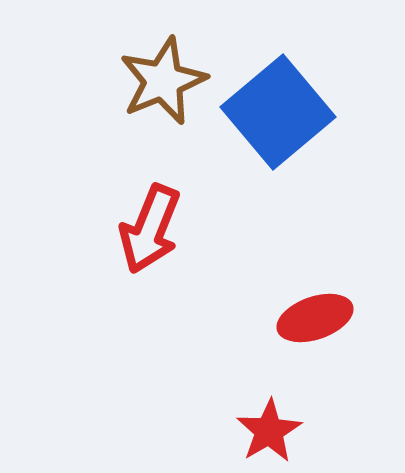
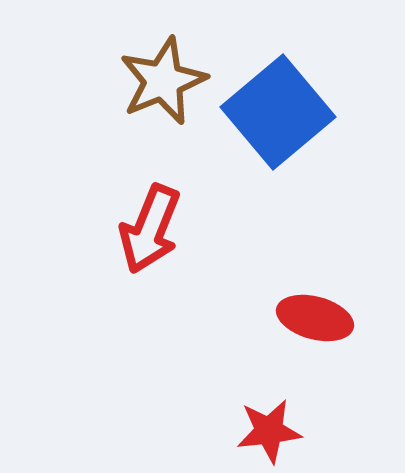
red ellipse: rotated 34 degrees clockwise
red star: rotated 24 degrees clockwise
